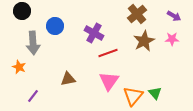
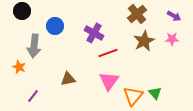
gray arrow: moved 1 px right, 3 px down; rotated 10 degrees clockwise
